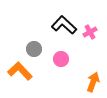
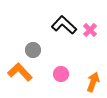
pink cross: moved 2 px up; rotated 16 degrees counterclockwise
gray circle: moved 1 px left, 1 px down
pink circle: moved 15 px down
orange L-shape: moved 1 px down
